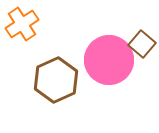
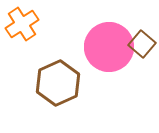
pink circle: moved 13 px up
brown hexagon: moved 2 px right, 3 px down
